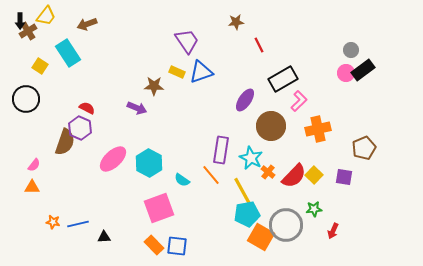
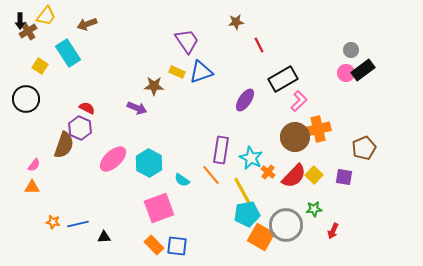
brown circle at (271, 126): moved 24 px right, 11 px down
brown semicircle at (65, 142): moved 1 px left, 3 px down
